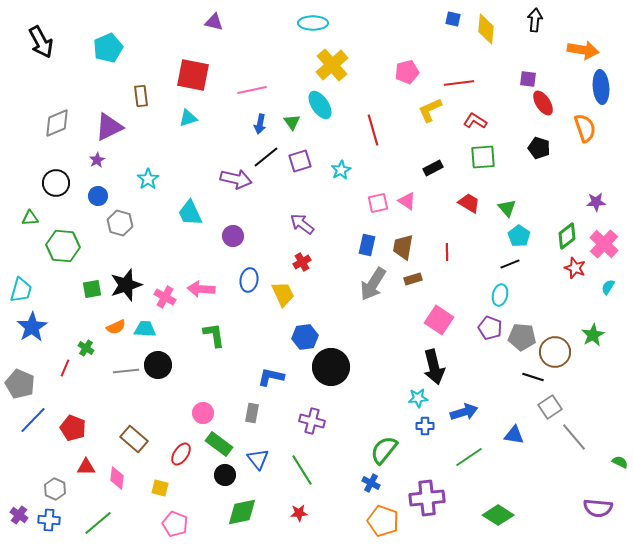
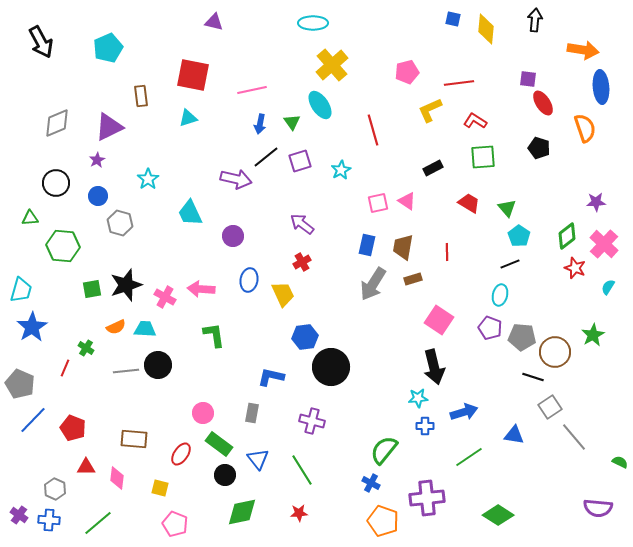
brown rectangle at (134, 439): rotated 36 degrees counterclockwise
